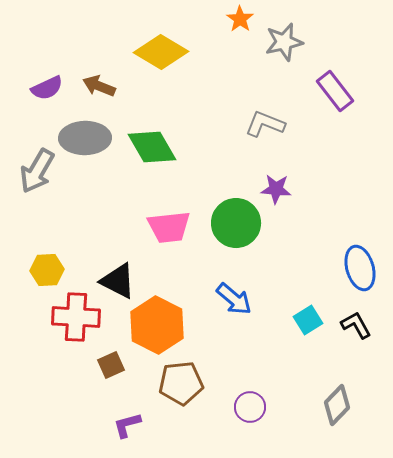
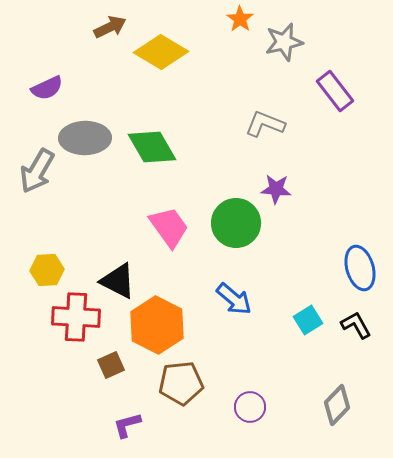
brown arrow: moved 11 px right, 59 px up; rotated 132 degrees clockwise
pink trapezoid: rotated 120 degrees counterclockwise
